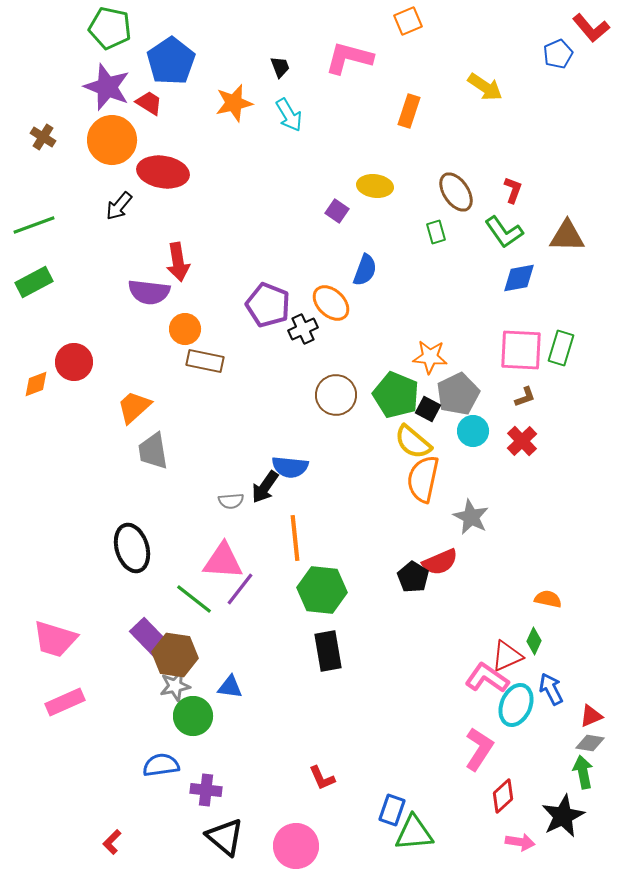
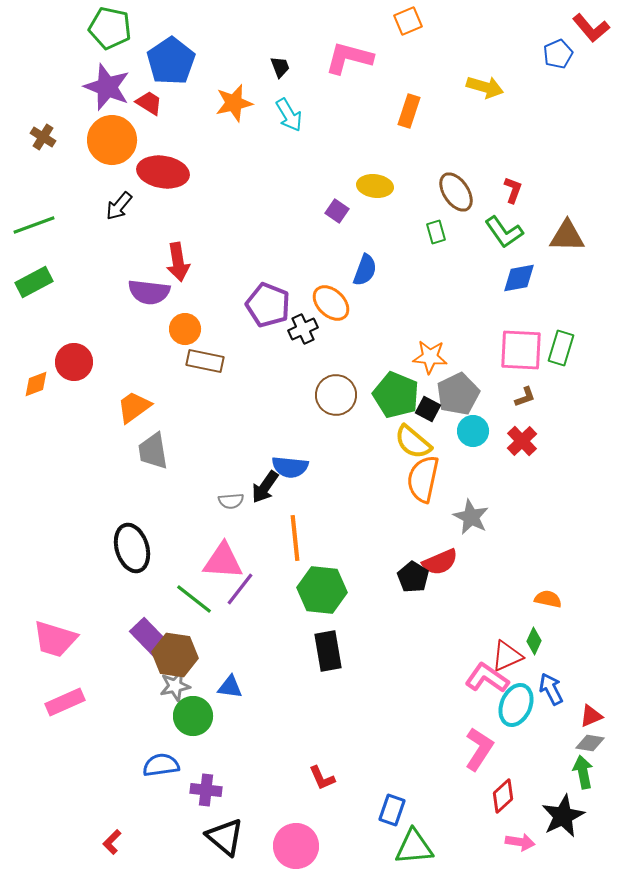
yellow arrow at (485, 87): rotated 18 degrees counterclockwise
orange trapezoid at (134, 407): rotated 6 degrees clockwise
green triangle at (414, 833): moved 14 px down
